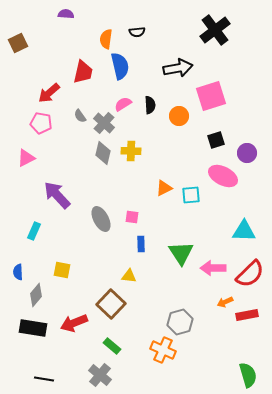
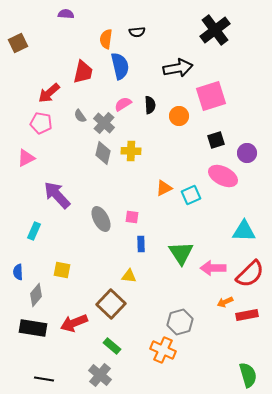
cyan square at (191, 195): rotated 18 degrees counterclockwise
